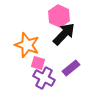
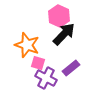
purple cross: moved 2 px right
